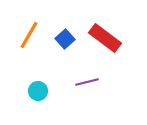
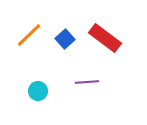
orange line: rotated 16 degrees clockwise
purple line: rotated 10 degrees clockwise
